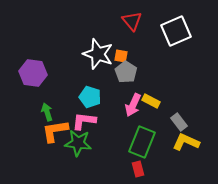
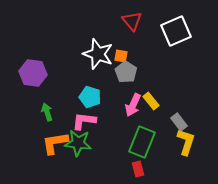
yellow rectangle: rotated 24 degrees clockwise
orange L-shape: moved 12 px down
yellow L-shape: rotated 84 degrees clockwise
